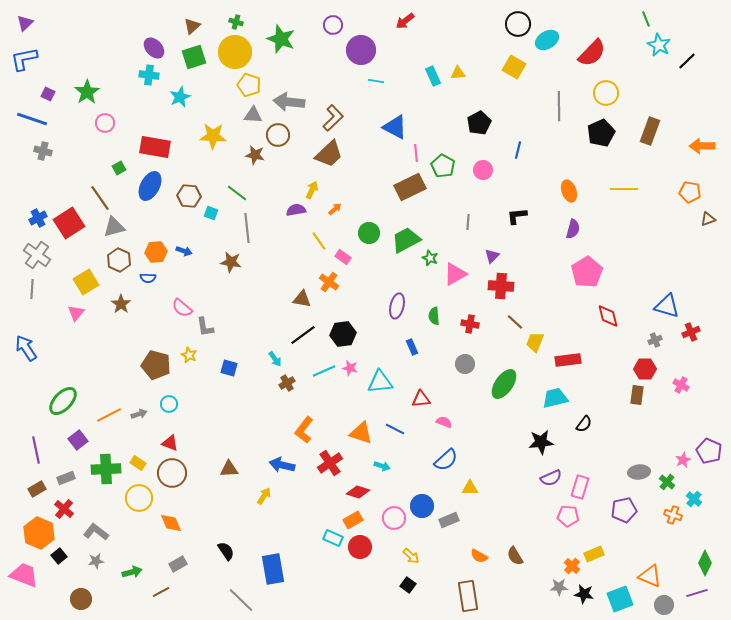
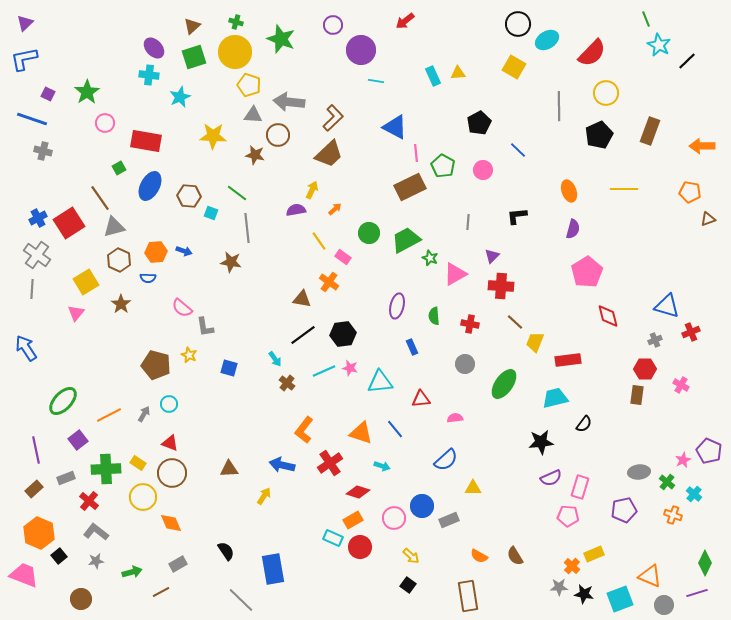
black pentagon at (601, 133): moved 2 px left, 2 px down
red rectangle at (155, 147): moved 9 px left, 6 px up
blue line at (518, 150): rotated 60 degrees counterclockwise
brown cross at (287, 383): rotated 21 degrees counterclockwise
gray arrow at (139, 414): moved 5 px right; rotated 42 degrees counterclockwise
pink semicircle at (444, 422): moved 11 px right, 4 px up; rotated 28 degrees counterclockwise
blue line at (395, 429): rotated 24 degrees clockwise
yellow triangle at (470, 488): moved 3 px right
brown rectangle at (37, 489): moved 3 px left; rotated 12 degrees counterclockwise
yellow circle at (139, 498): moved 4 px right, 1 px up
cyan cross at (694, 499): moved 5 px up
red cross at (64, 509): moved 25 px right, 8 px up
